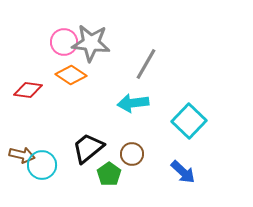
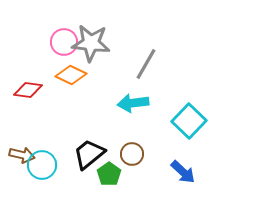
orange diamond: rotated 8 degrees counterclockwise
black trapezoid: moved 1 px right, 6 px down
